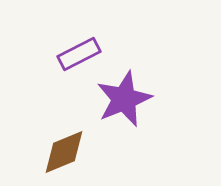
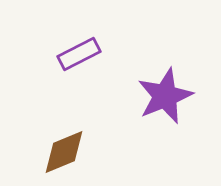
purple star: moved 41 px right, 3 px up
